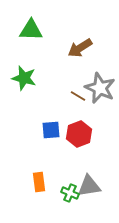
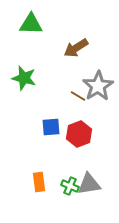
green triangle: moved 6 px up
brown arrow: moved 4 px left
gray star: moved 2 px left, 2 px up; rotated 16 degrees clockwise
blue square: moved 3 px up
gray triangle: moved 2 px up
green cross: moved 7 px up
